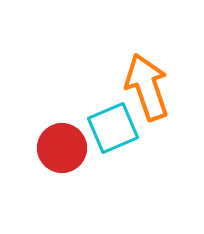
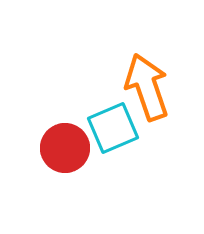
red circle: moved 3 px right
